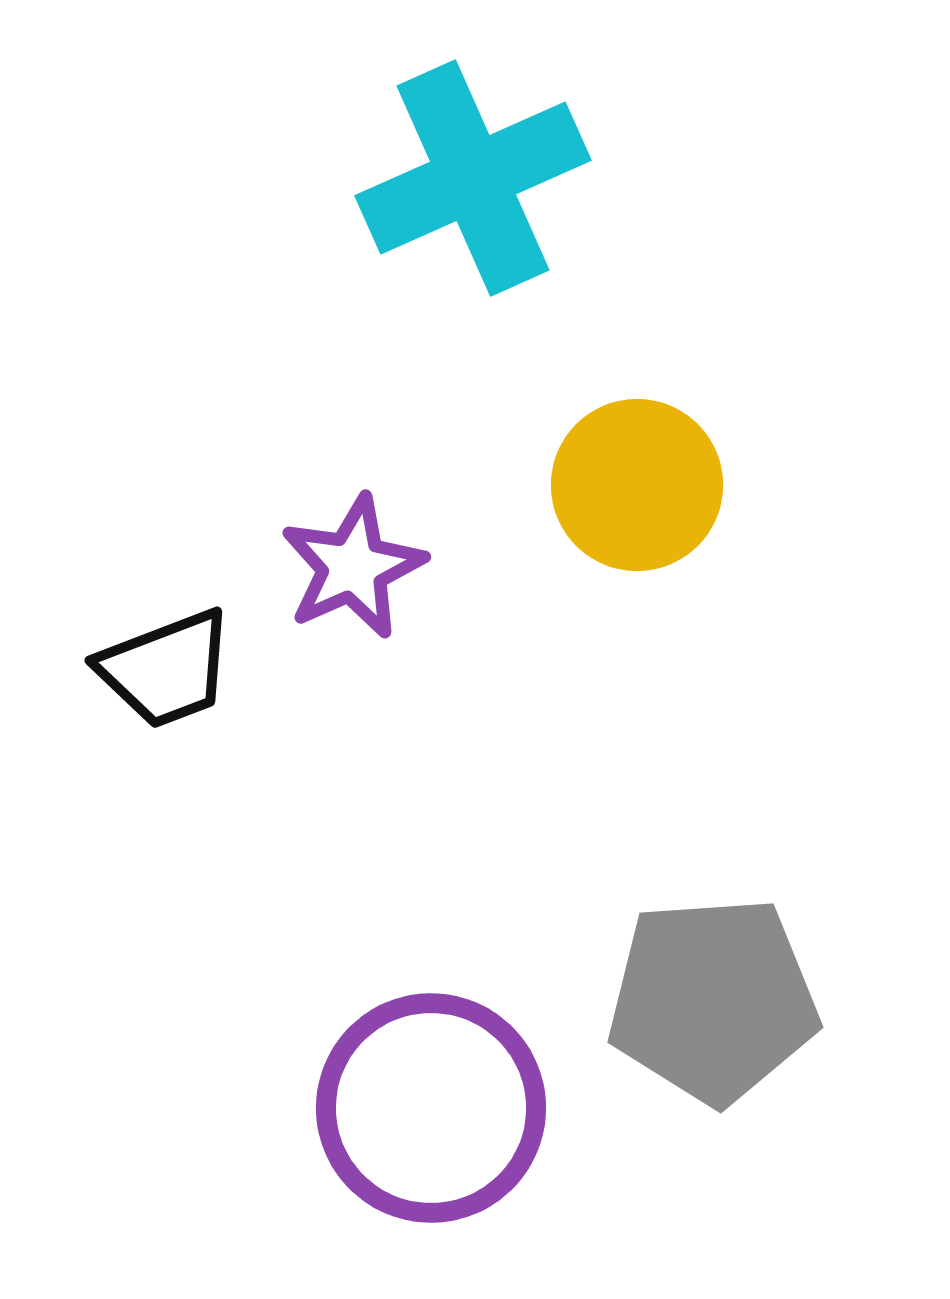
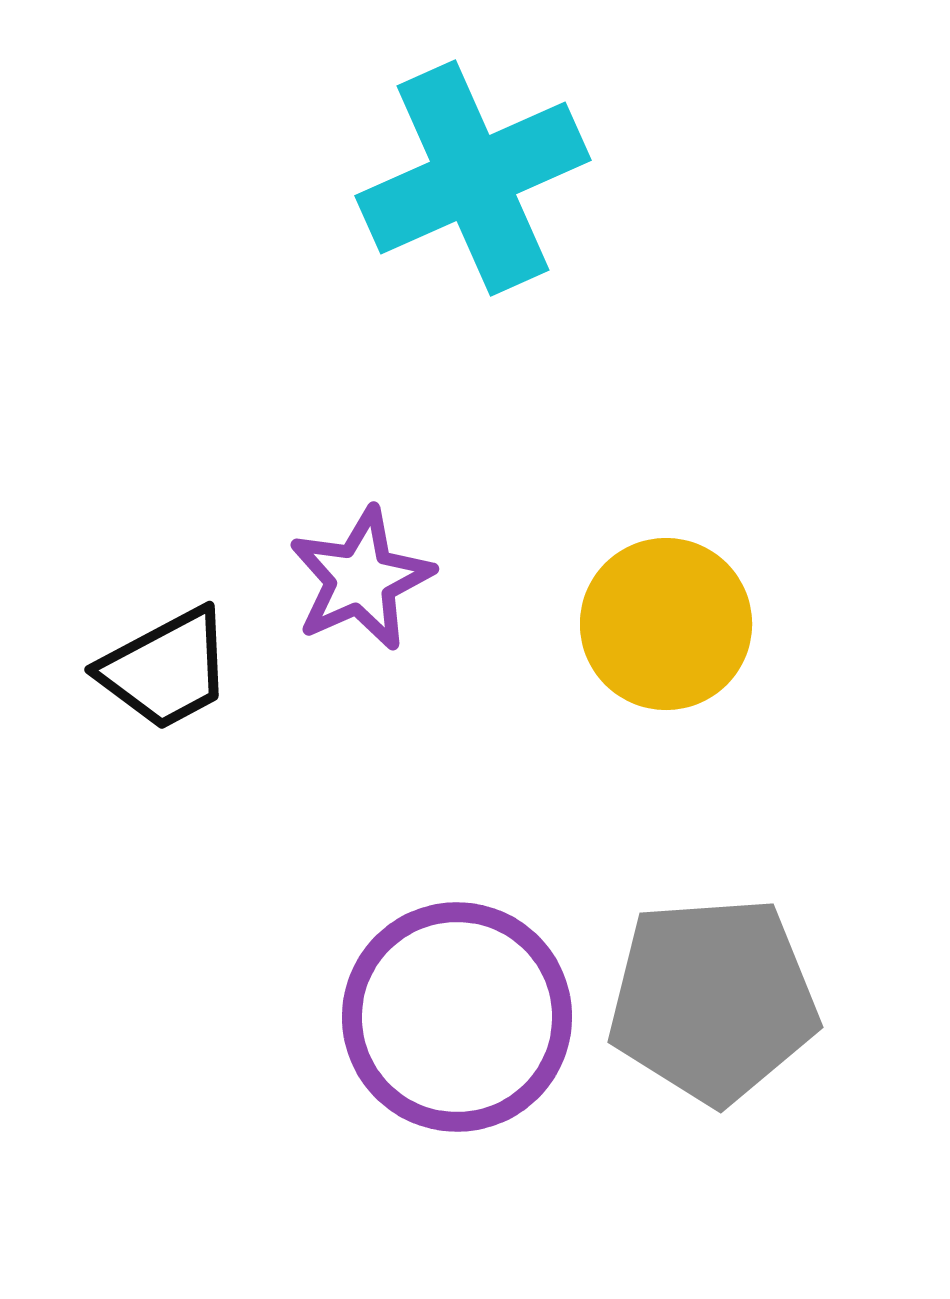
yellow circle: moved 29 px right, 139 px down
purple star: moved 8 px right, 12 px down
black trapezoid: rotated 7 degrees counterclockwise
purple circle: moved 26 px right, 91 px up
